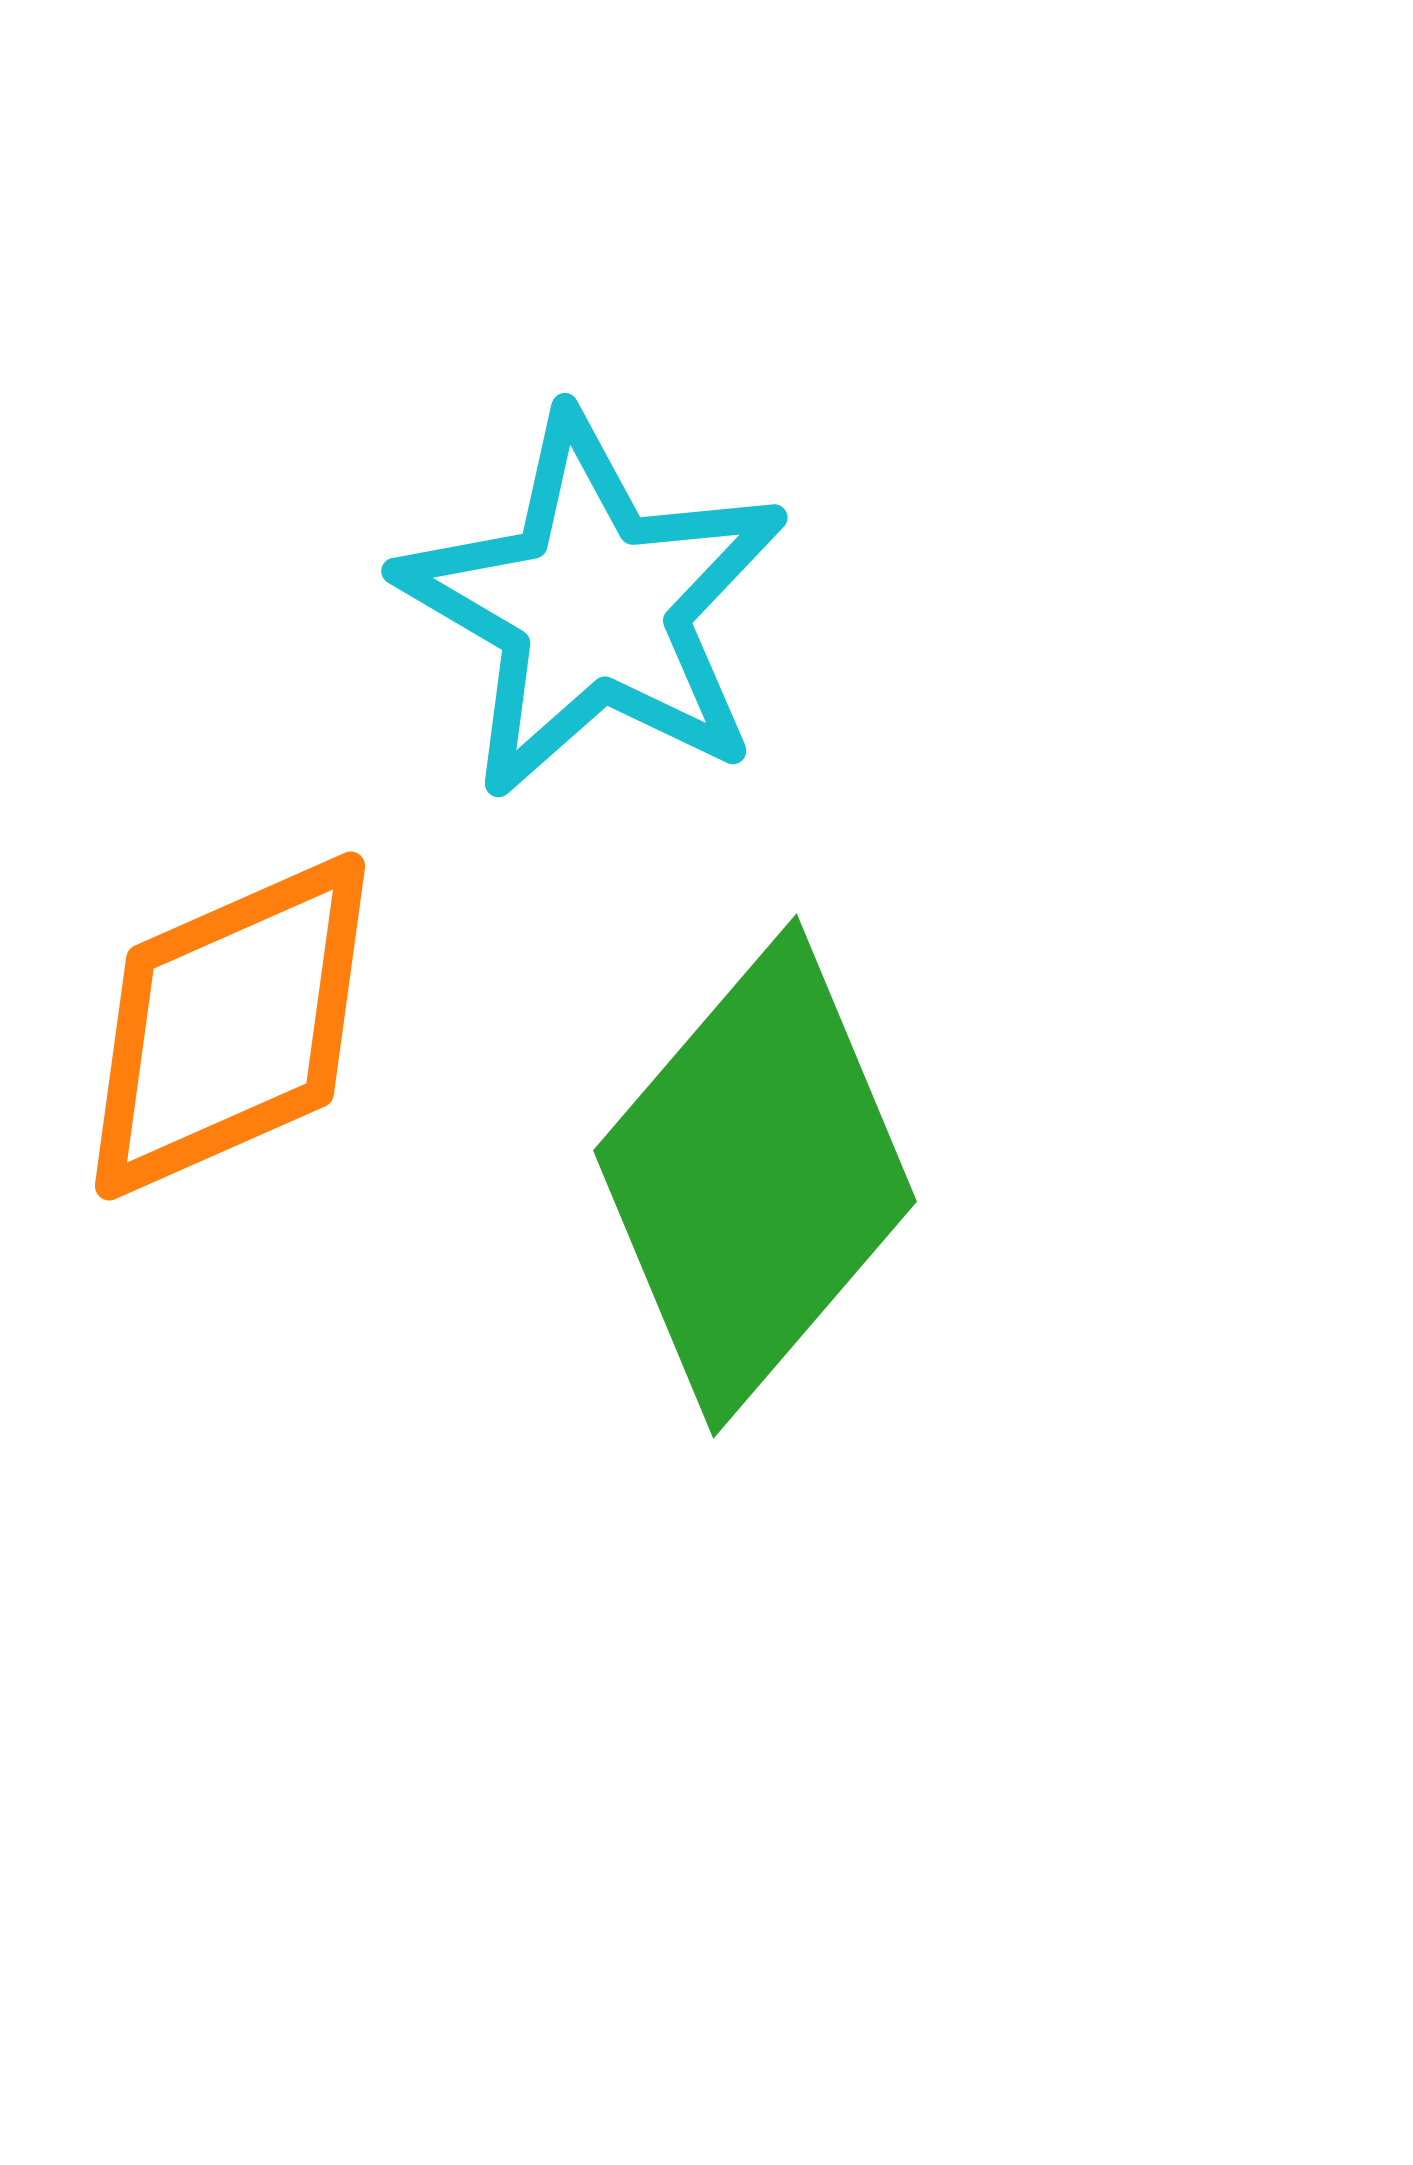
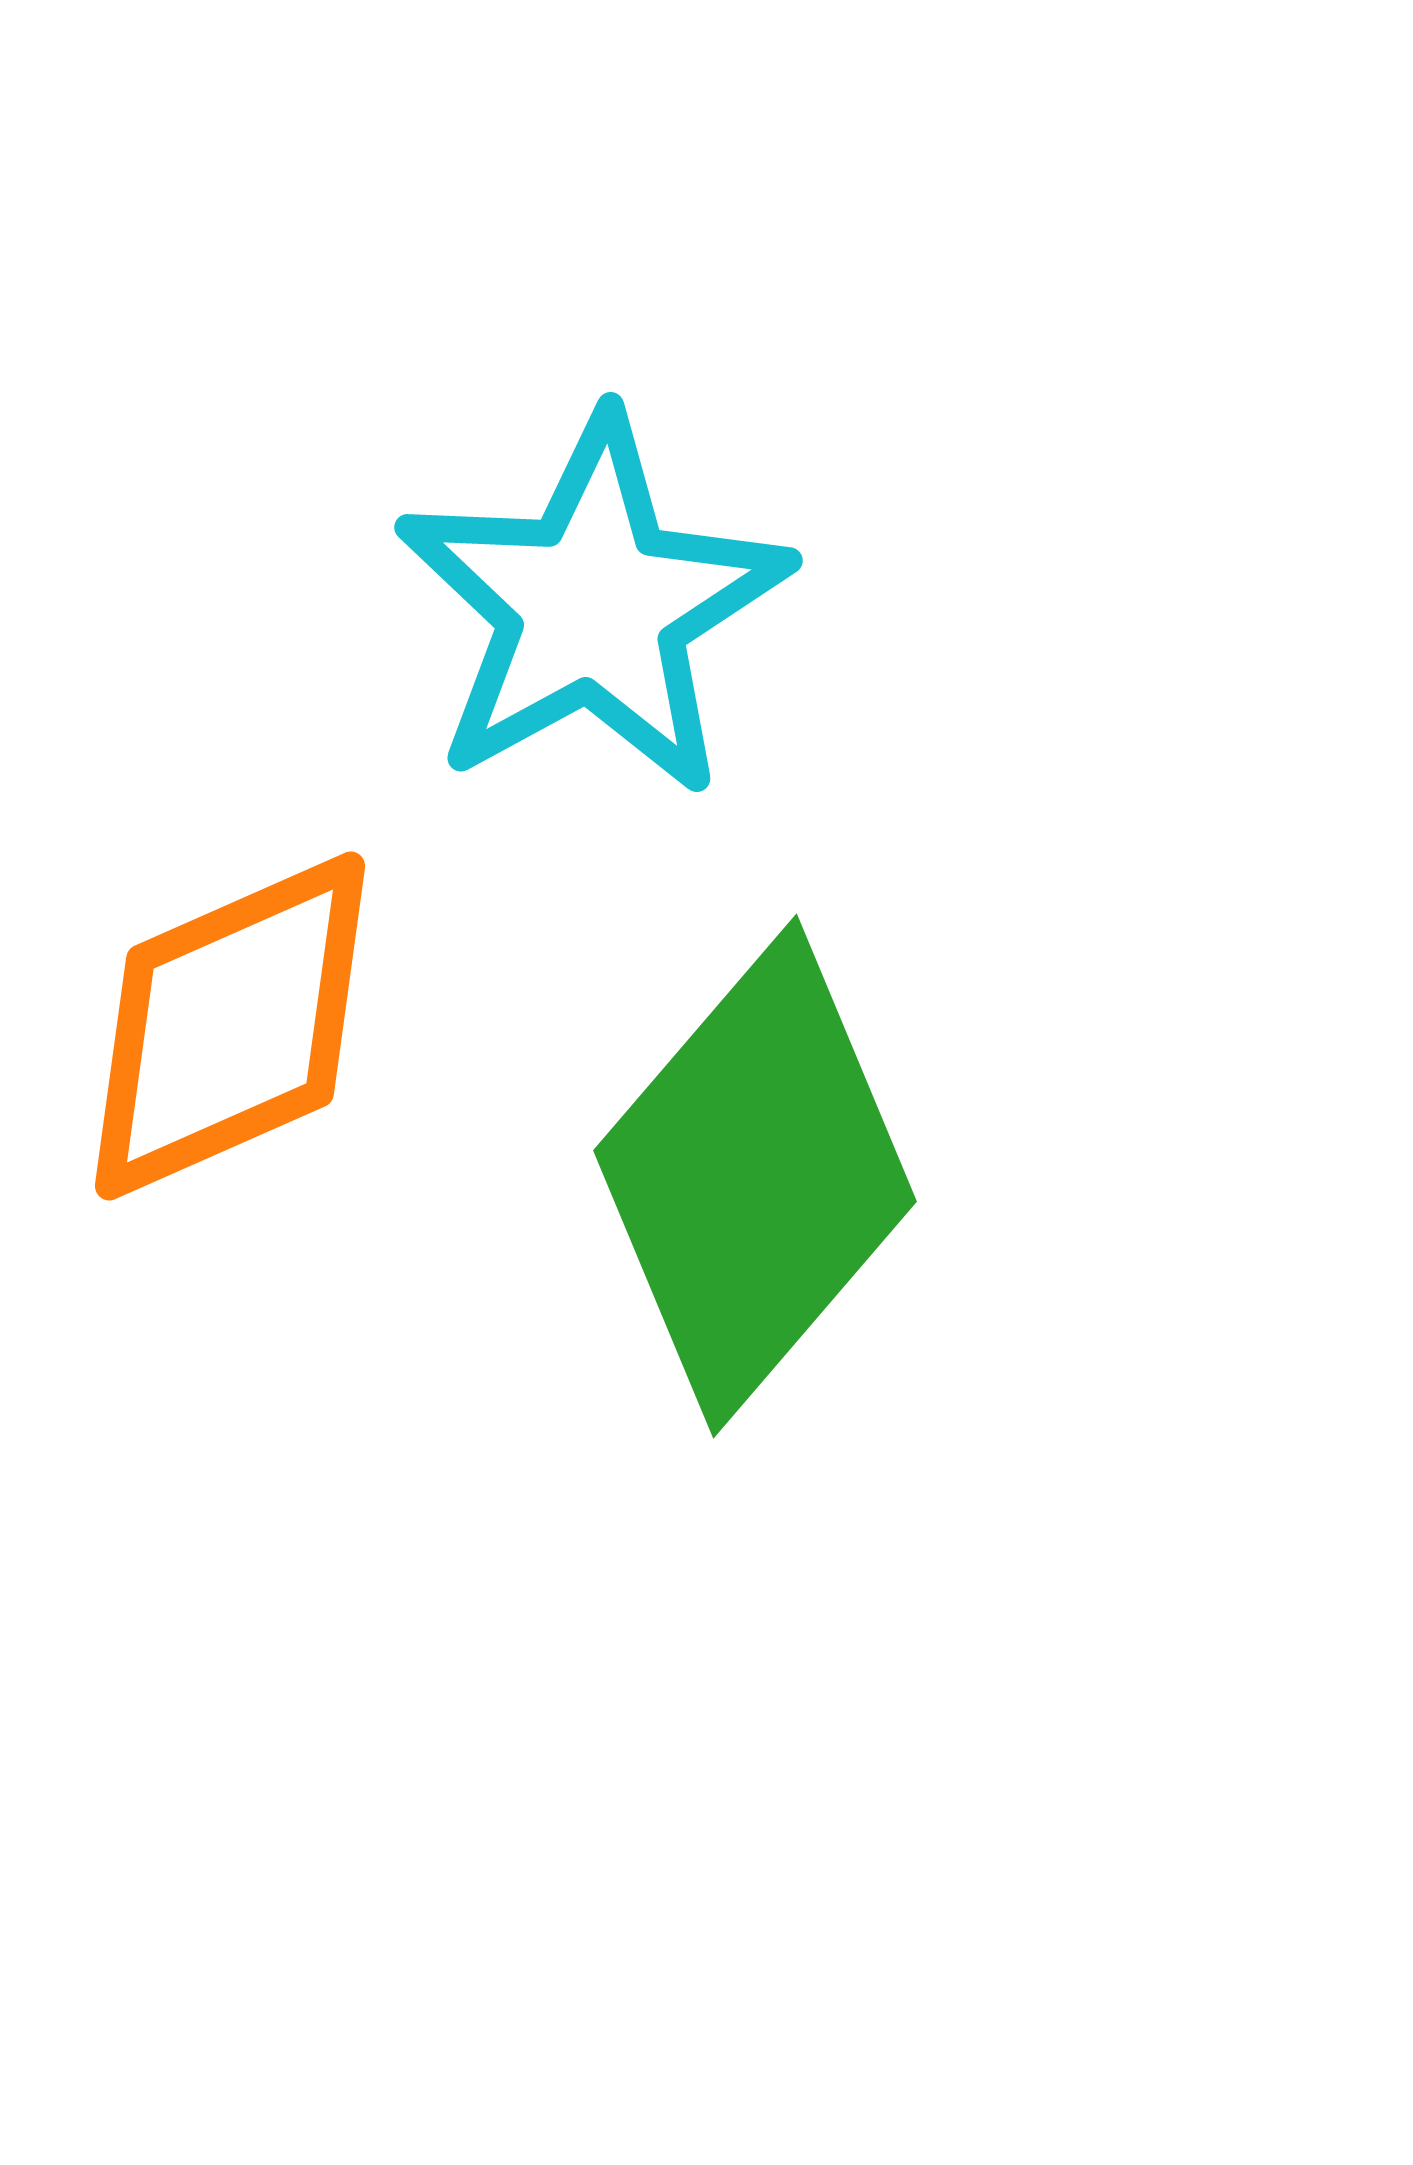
cyan star: rotated 13 degrees clockwise
